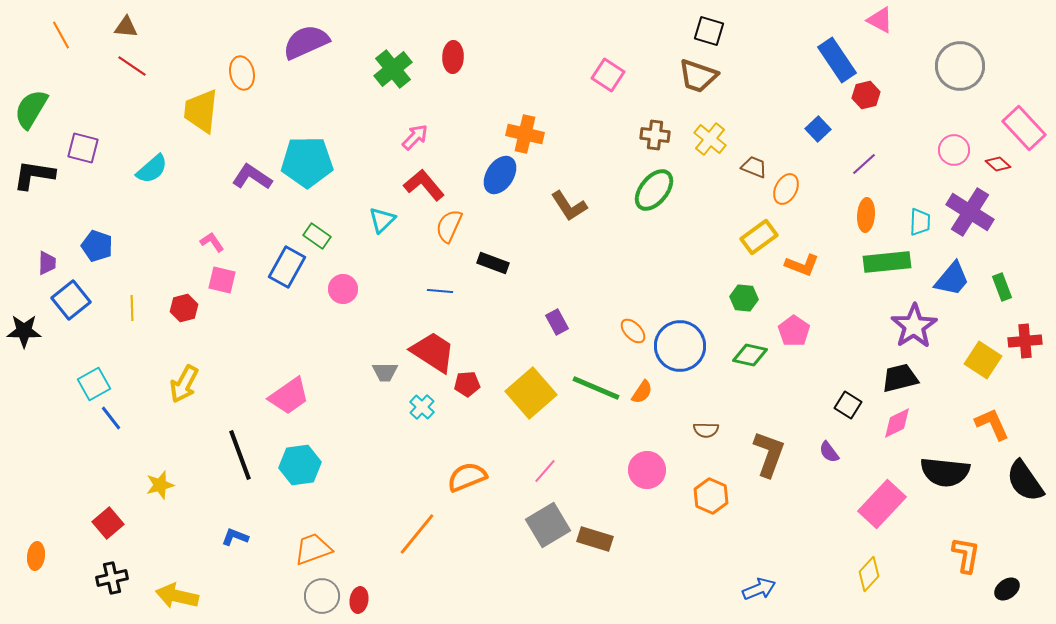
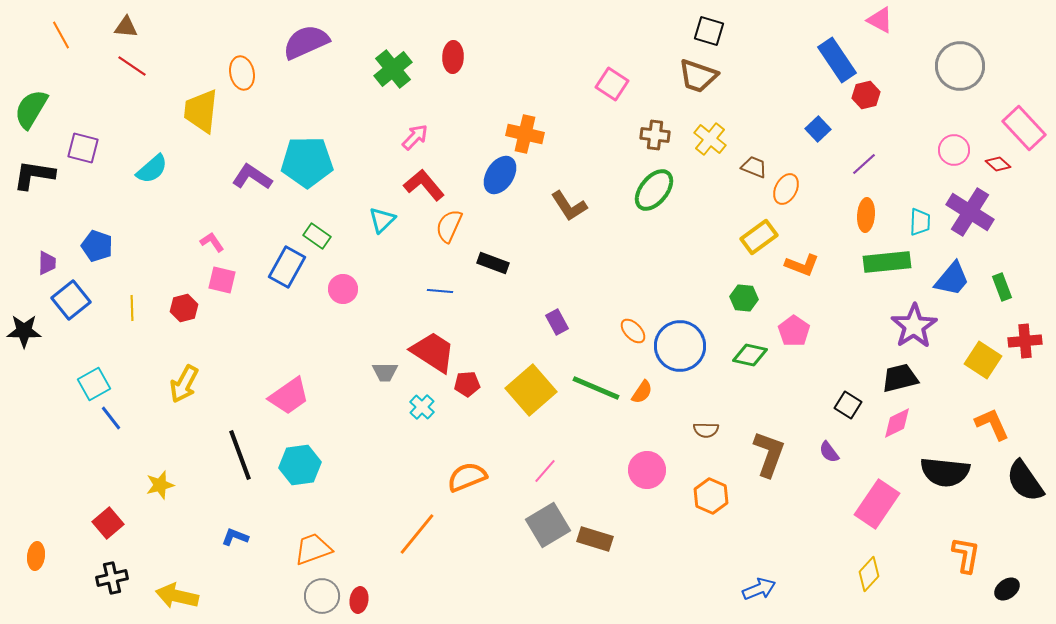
pink square at (608, 75): moved 4 px right, 9 px down
yellow square at (531, 393): moved 3 px up
pink rectangle at (882, 504): moved 5 px left; rotated 9 degrees counterclockwise
